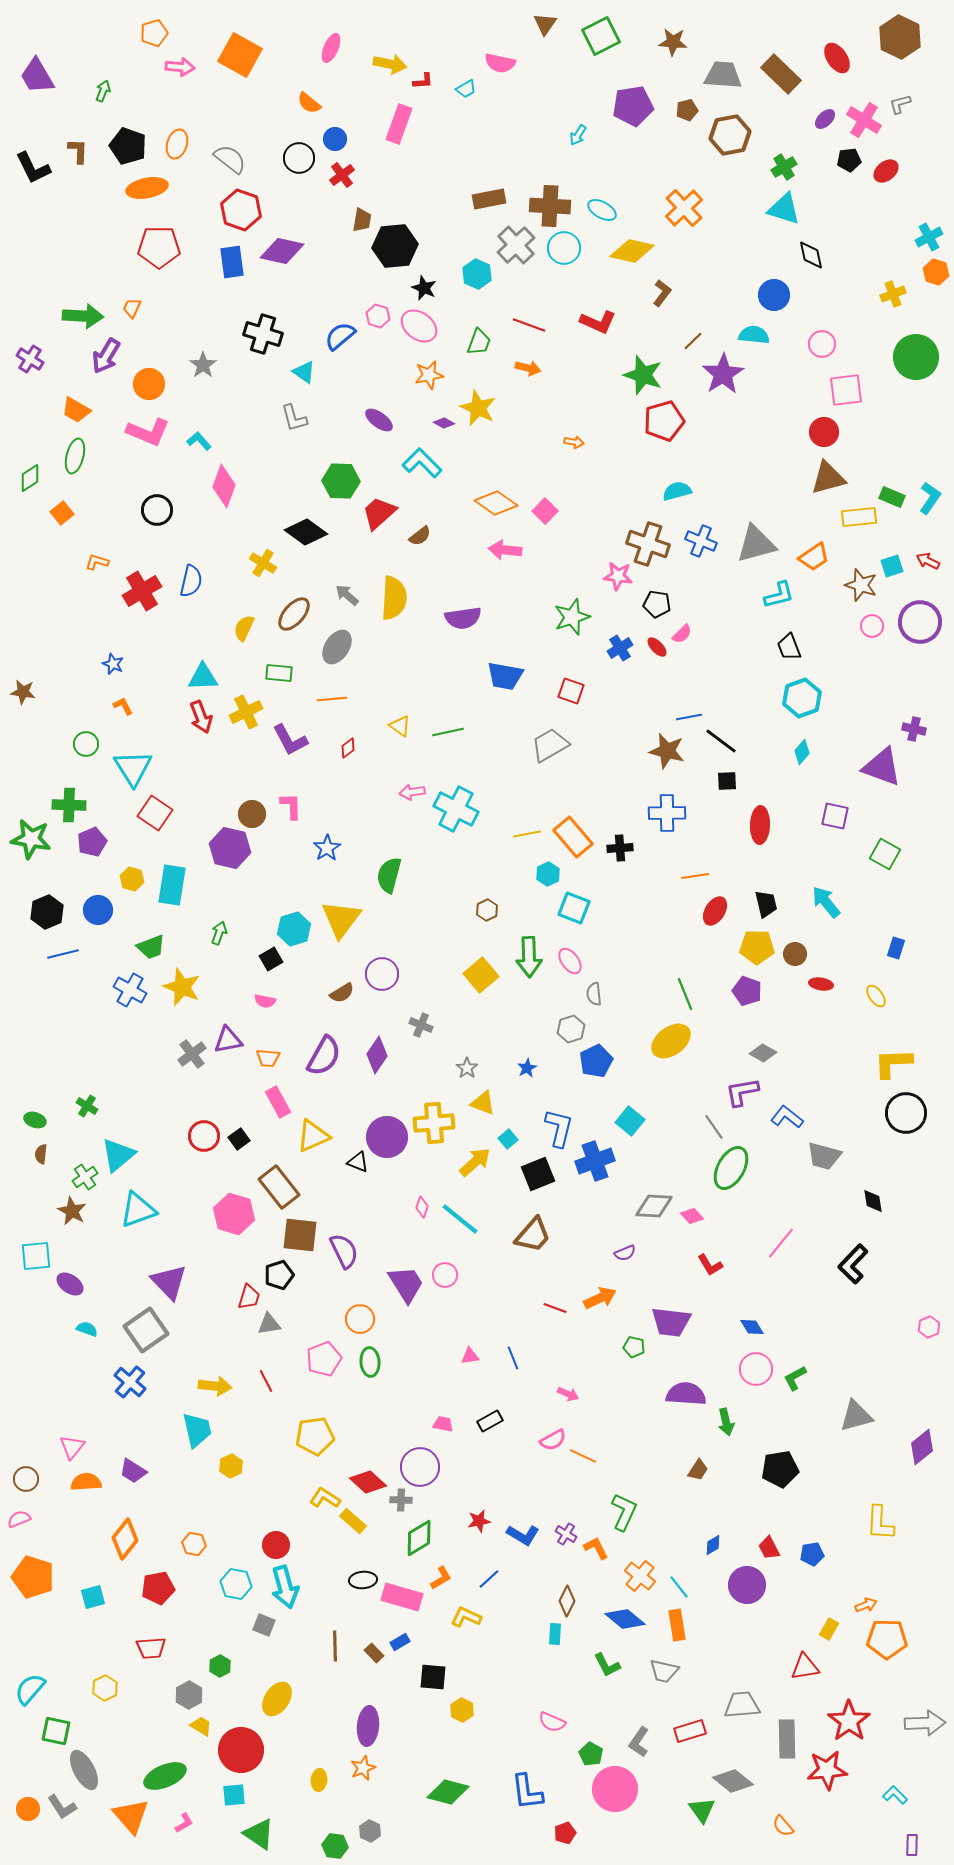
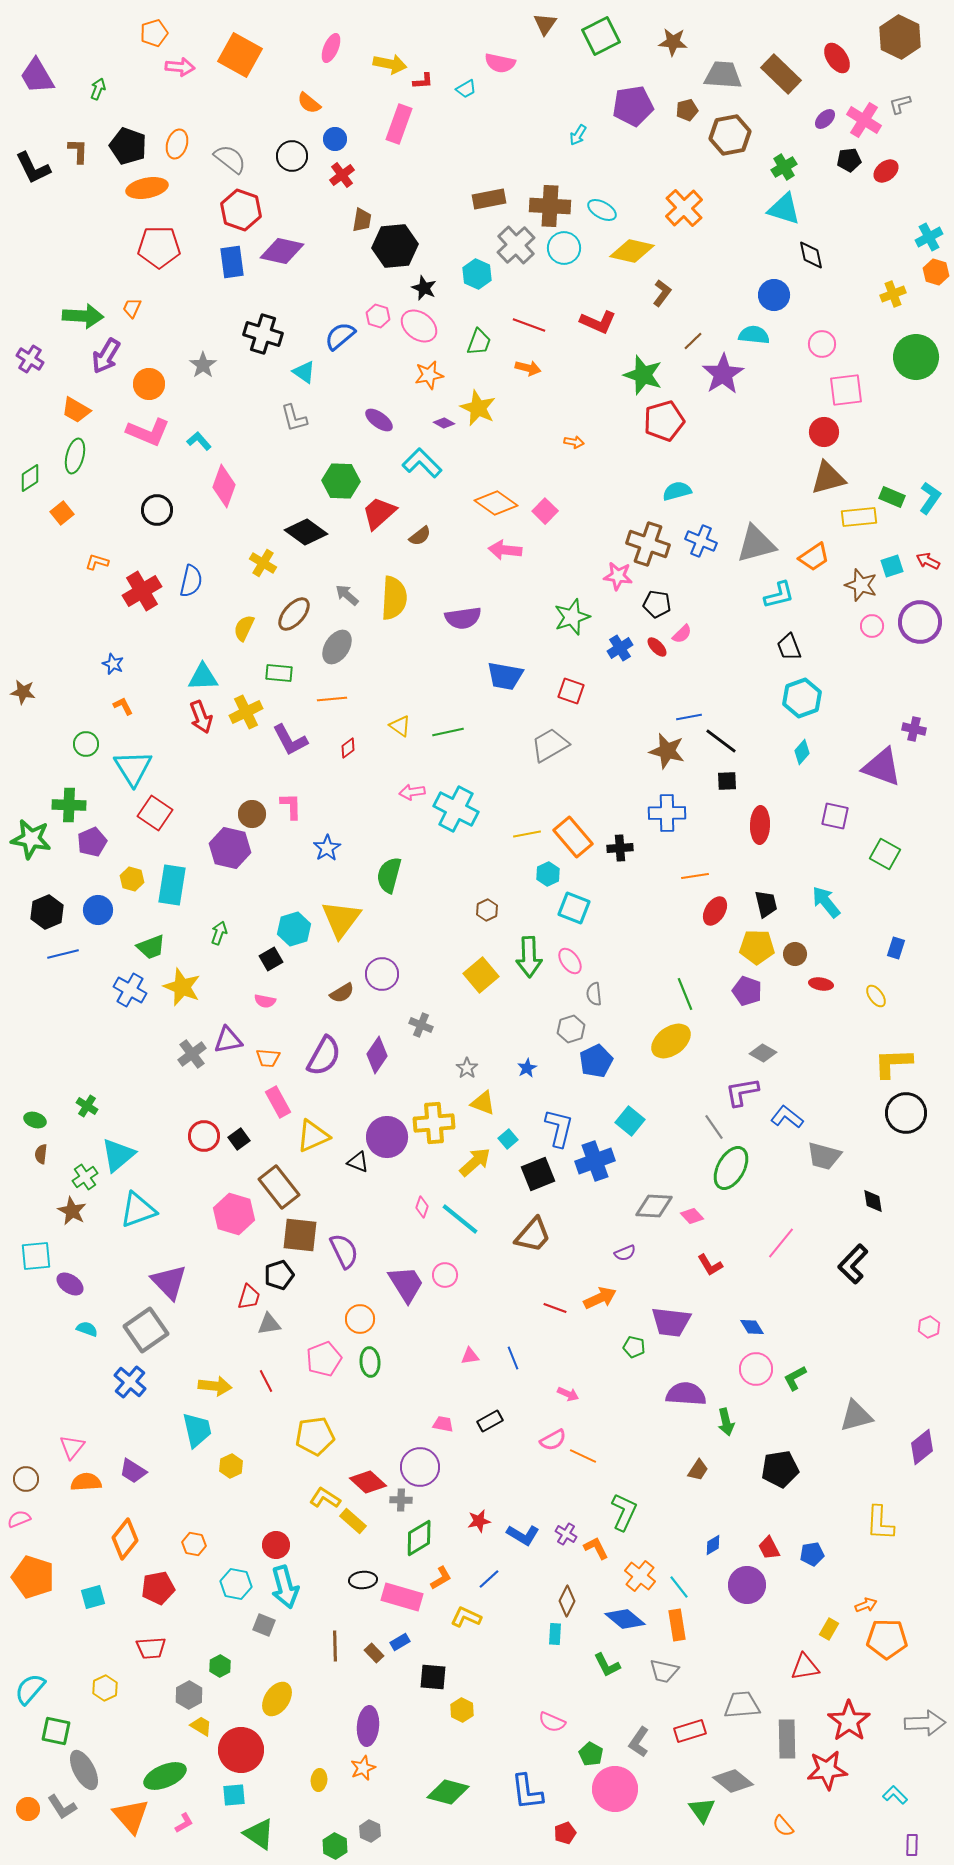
green arrow at (103, 91): moved 5 px left, 2 px up
black circle at (299, 158): moved 7 px left, 2 px up
green hexagon at (335, 1846): rotated 20 degrees clockwise
